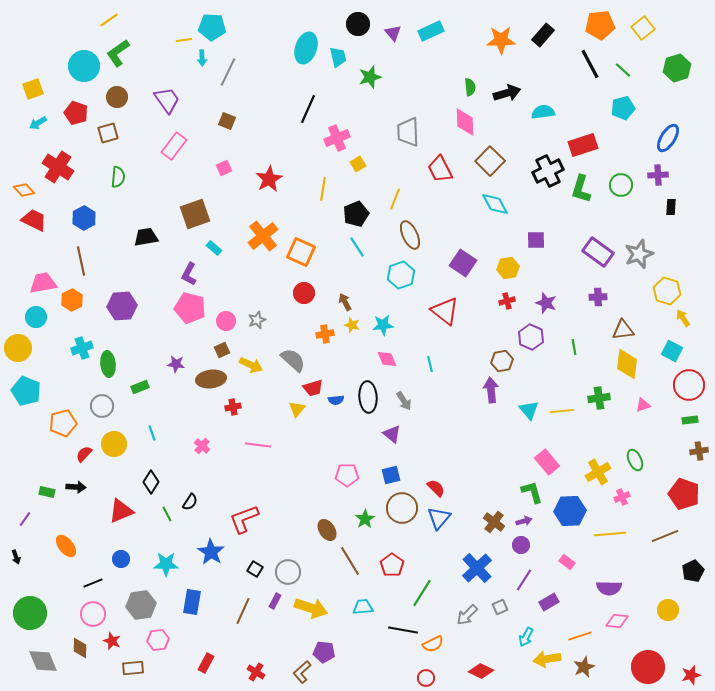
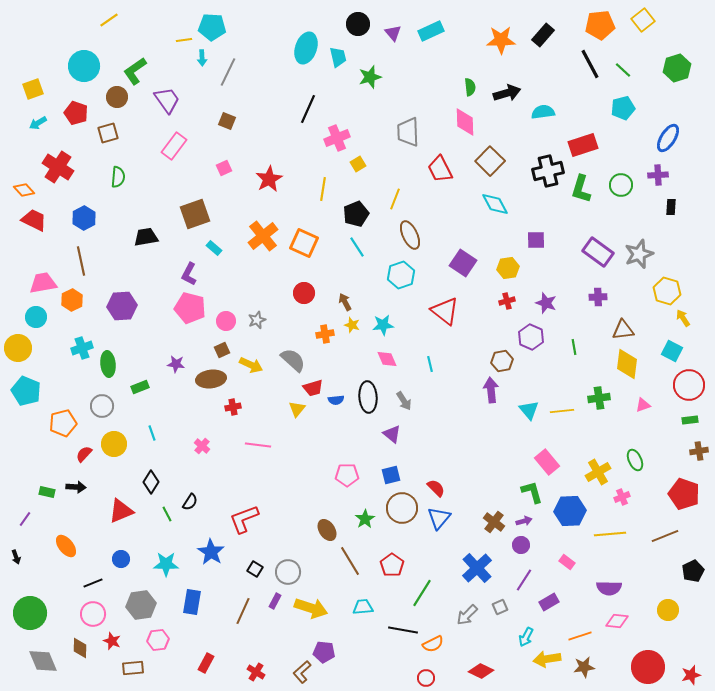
yellow square at (643, 28): moved 8 px up
green L-shape at (118, 53): moved 17 px right, 18 px down
black cross at (548, 171): rotated 12 degrees clockwise
orange square at (301, 252): moved 3 px right, 9 px up
brown star at (584, 667): rotated 15 degrees clockwise
